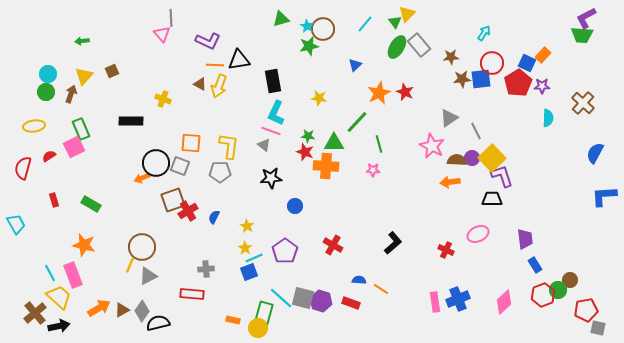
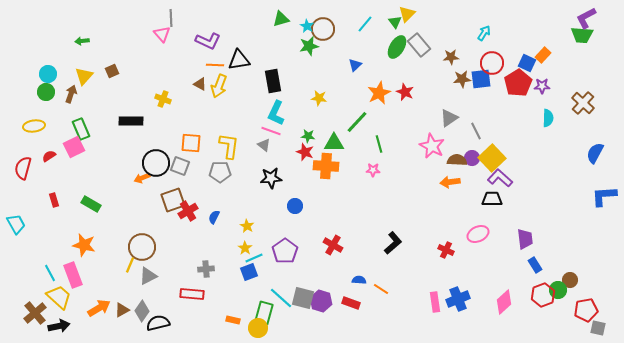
purple L-shape at (502, 176): moved 2 px left, 2 px down; rotated 30 degrees counterclockwise
